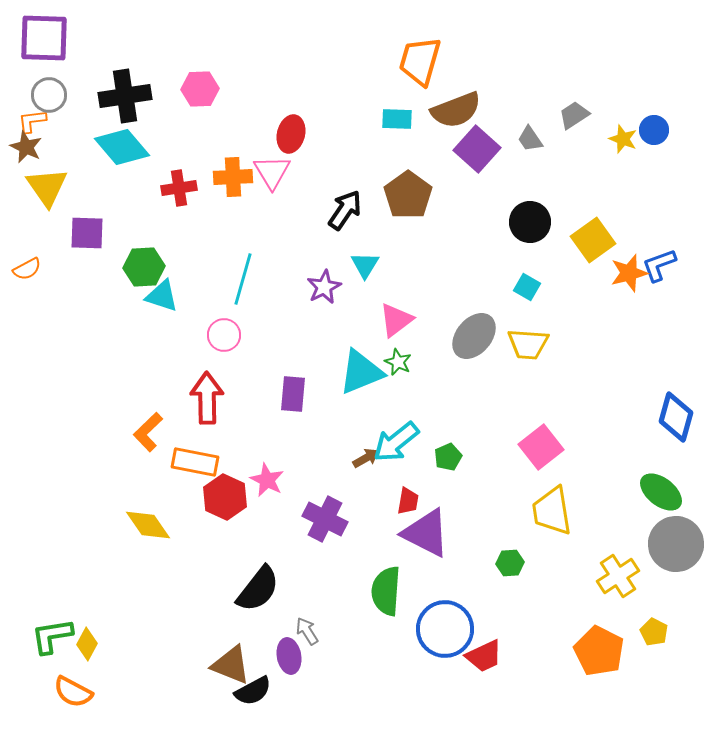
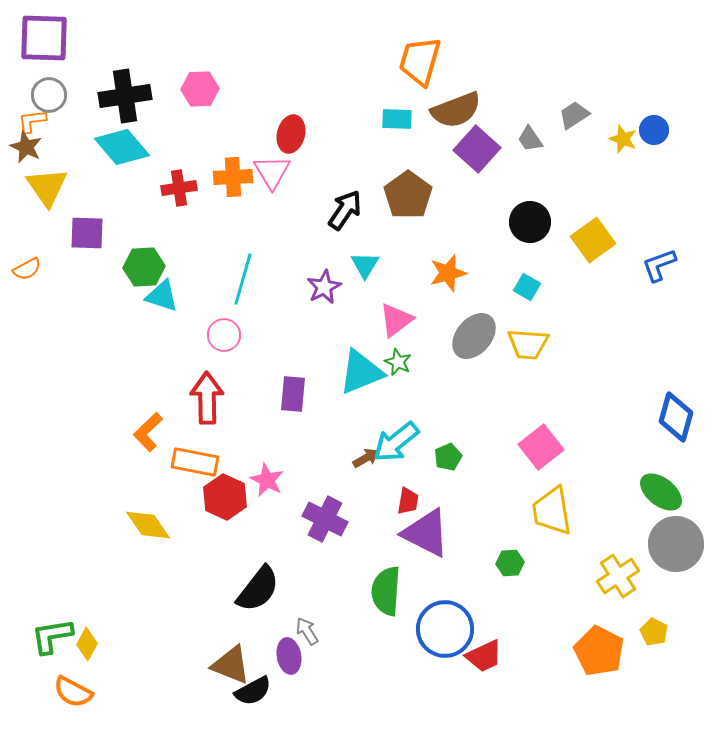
orange star at (629, 273): moved 181 px left
